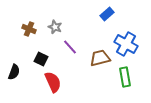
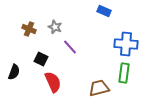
blue rectangle: moved 3 px left, 3 px up; rotated 64 degrees clockwise
blue cross: rotated 25 degrees counterclockwise
brown trapezoid: moved 1 px left, 30 px down
green rectangle: moved 1 px left, 4 px up; rotated 18 degrees clockwise
